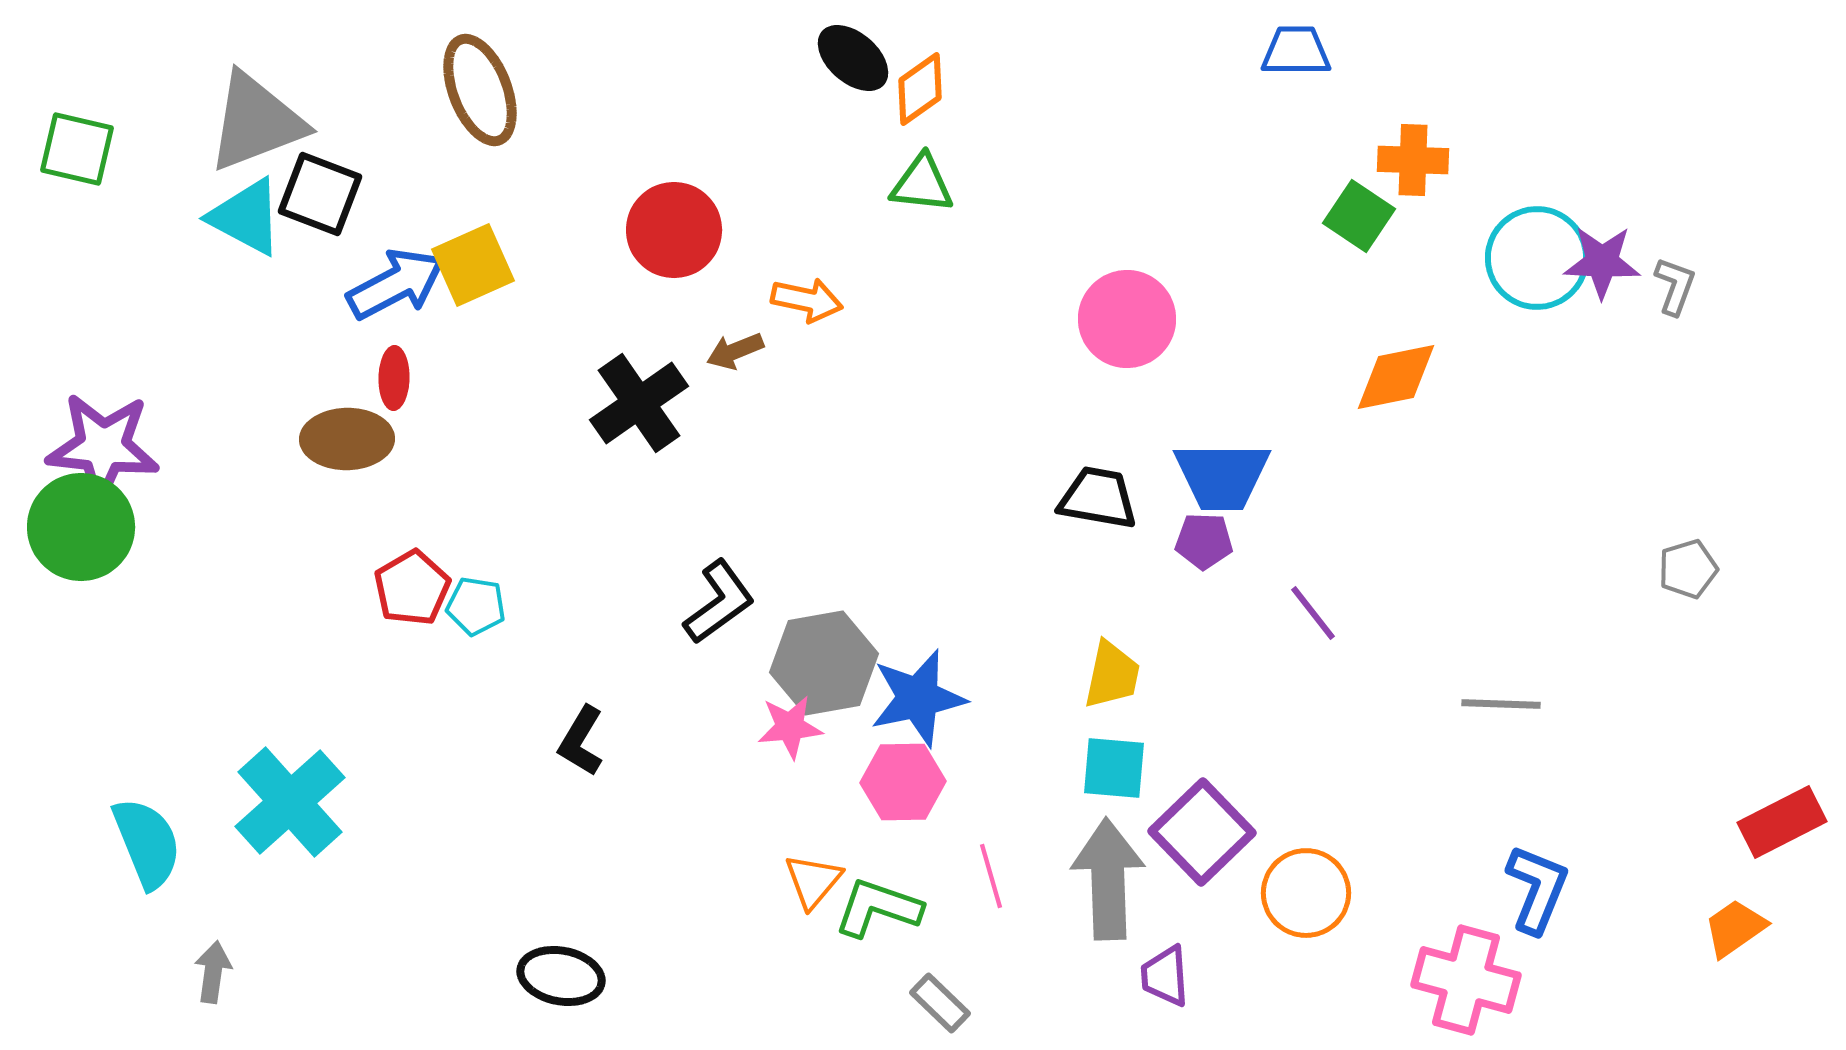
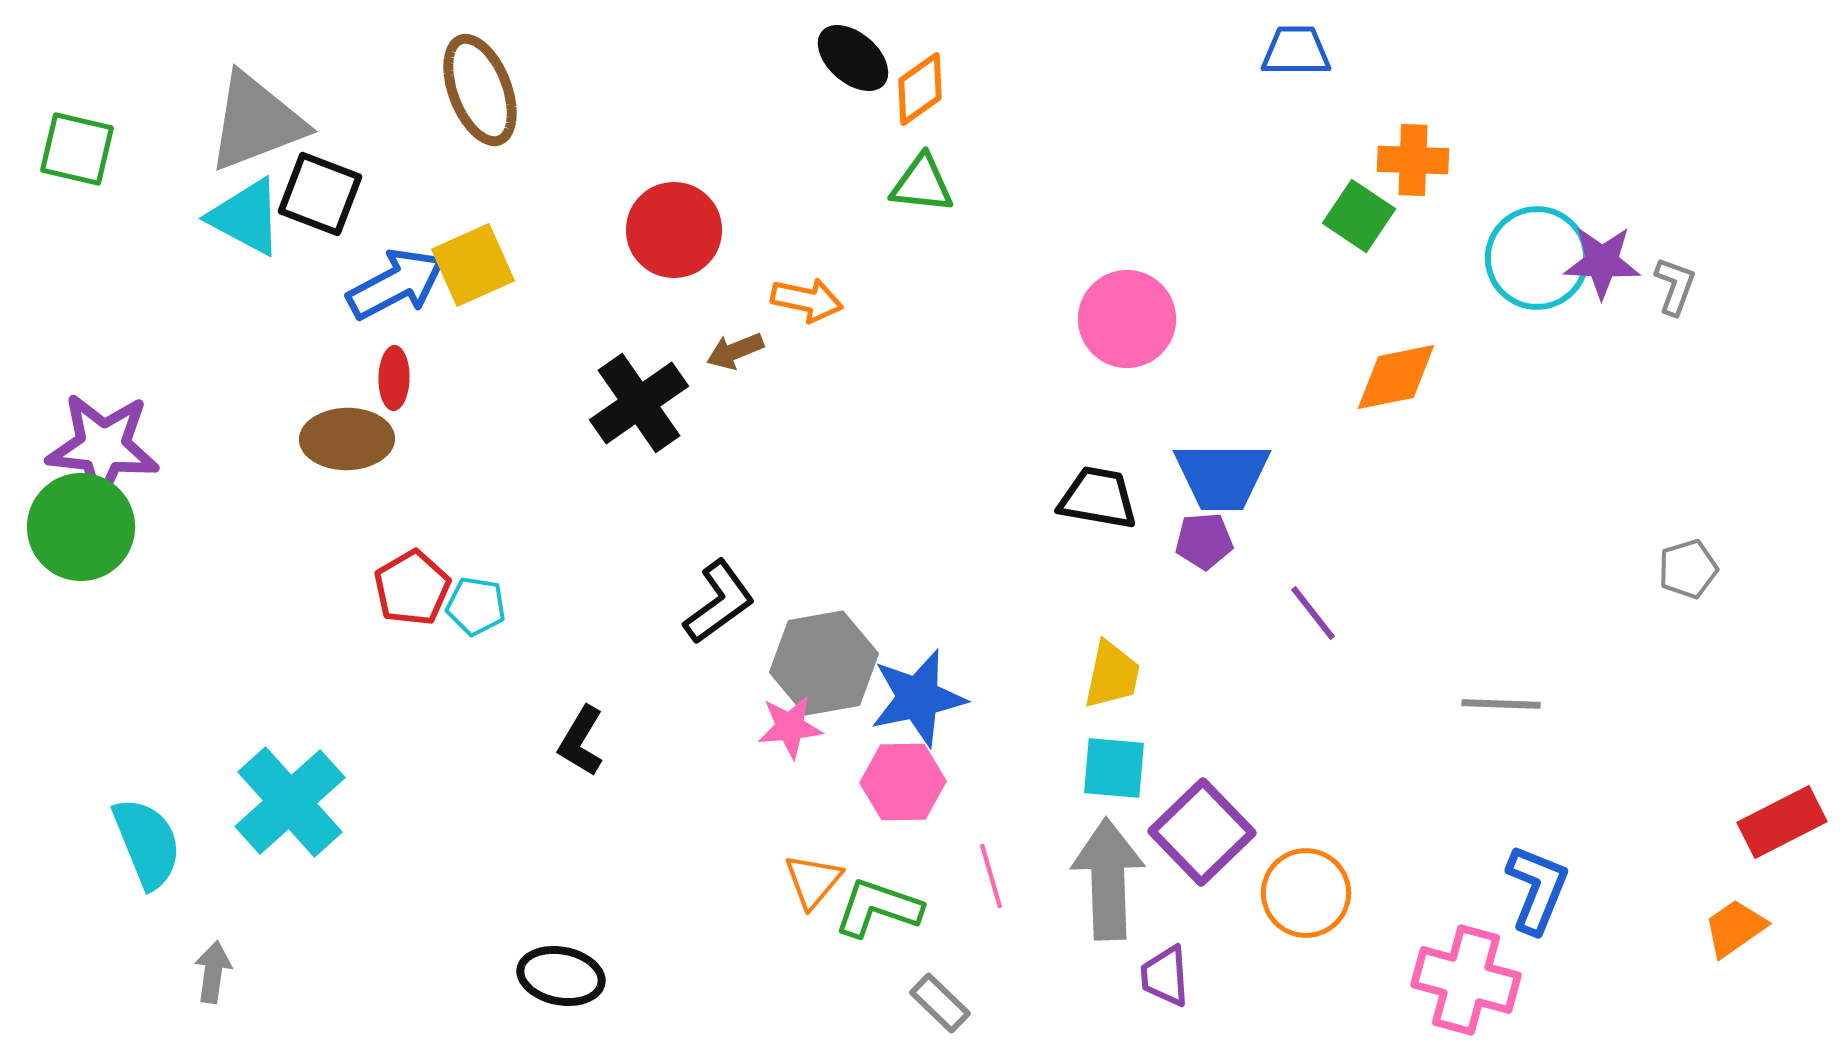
purple pentagon at (1204, 541): rotated 6 degrees counterclockwise
